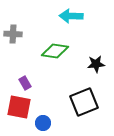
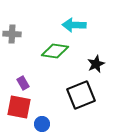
cyan arrow: moved 3 px right, 9 px down
gray cross: moved 1 px left
black star: rotated 18 degrees counterclockwise
purple rectangle: moved 2 px left
black square: moved 3 px left, 7 px up
blue circle: moved 1 px left, 1 px down
